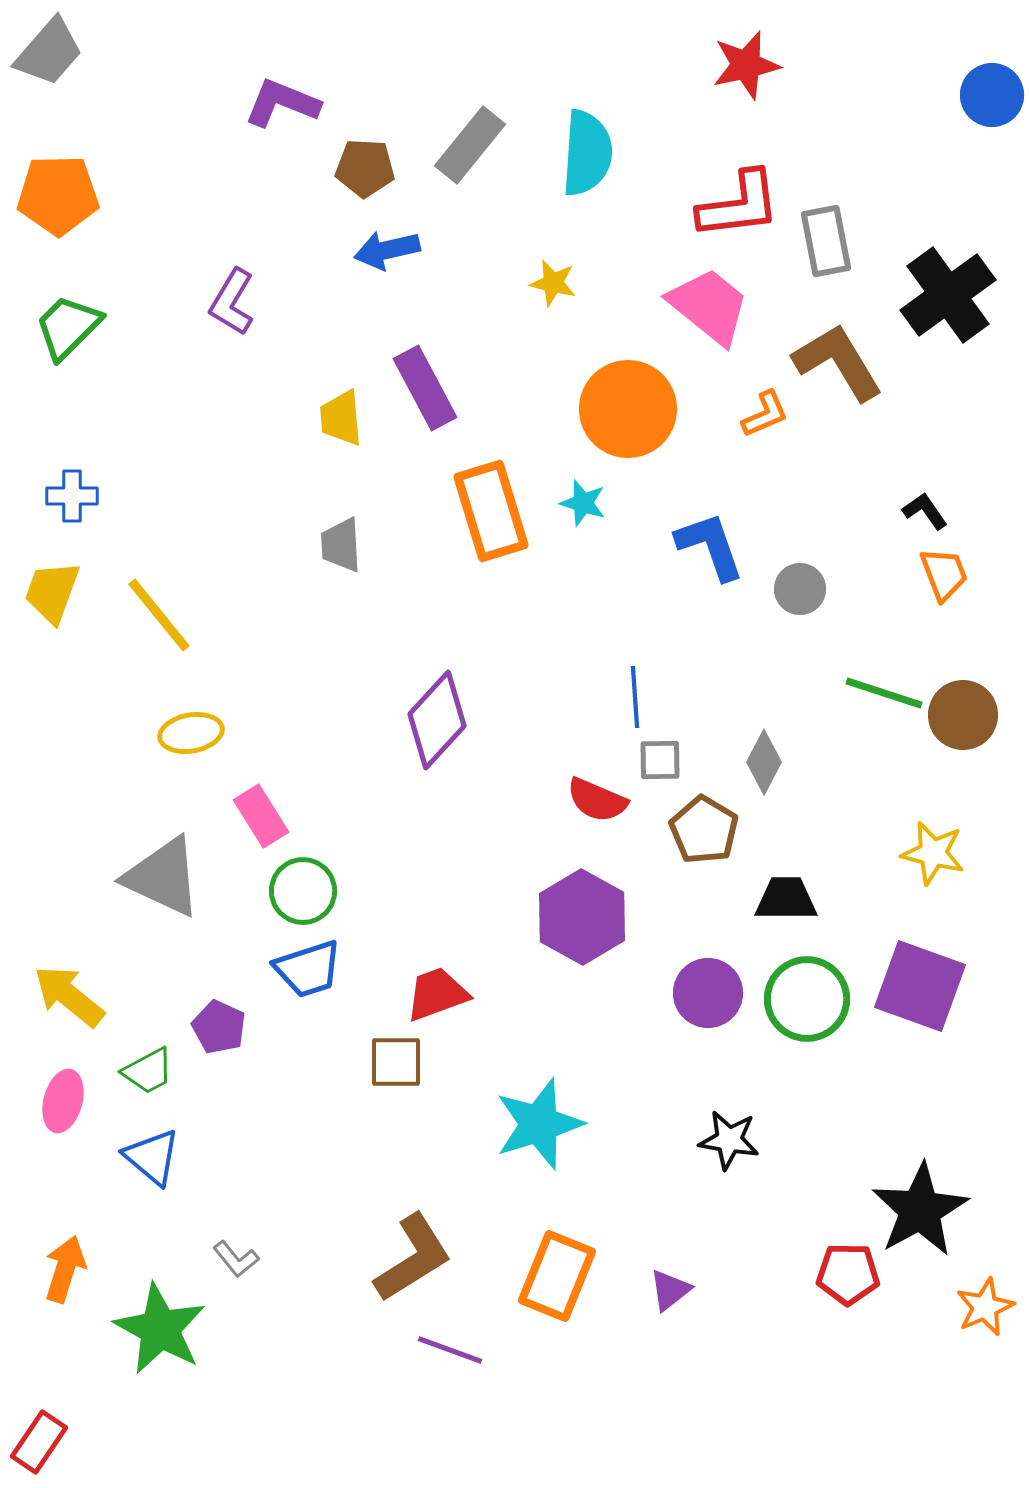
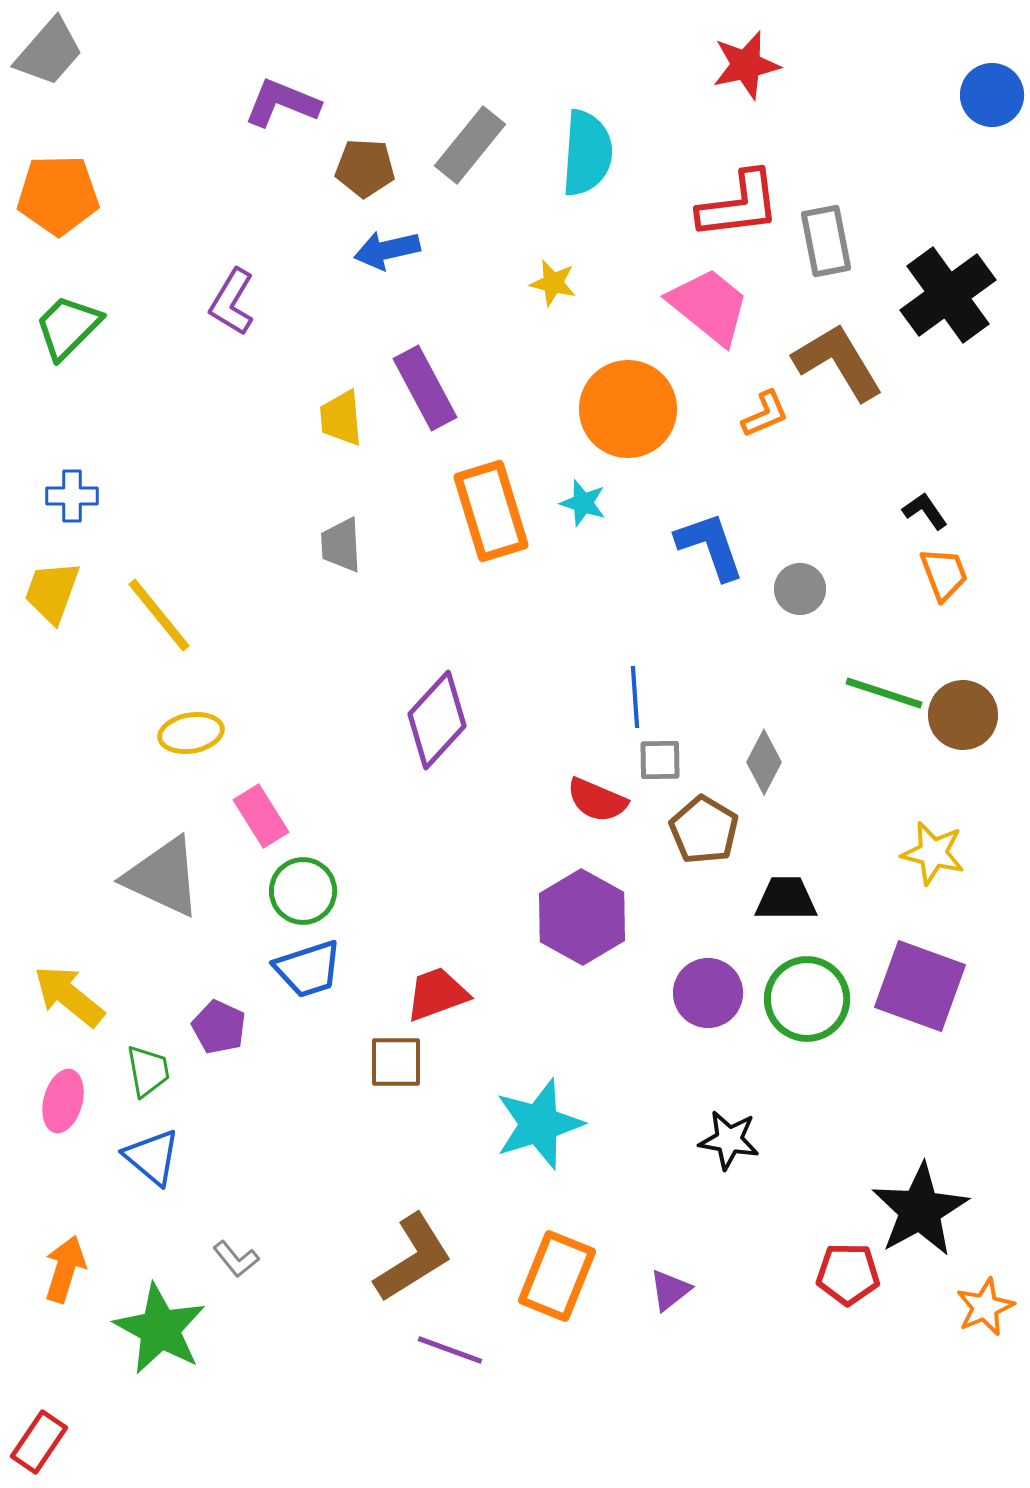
green trapezoid at (148, 1071): rotated 72 degrees counterclockwise
